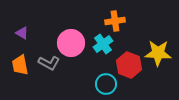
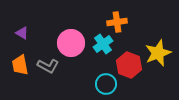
orange cross: moved 2 px right, 1 px down
yellow star: rotated 24 degrees counterclockwise
gray L-shape: moved 1 px left, 3 px down
